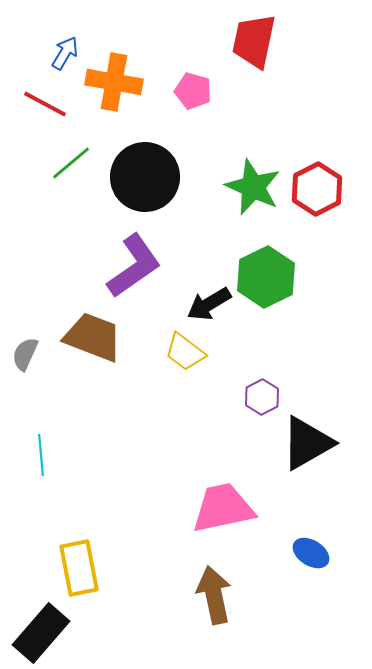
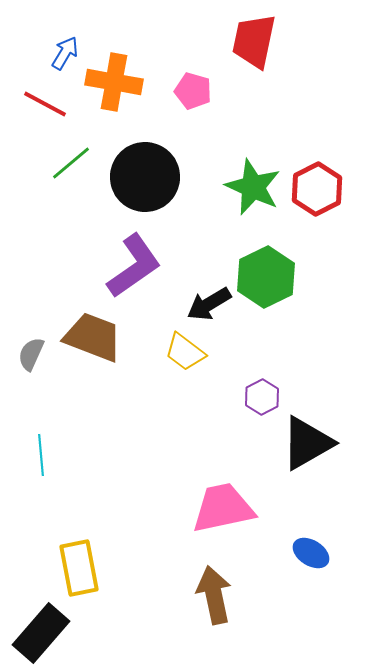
gray semicircle: moved 6 px right
